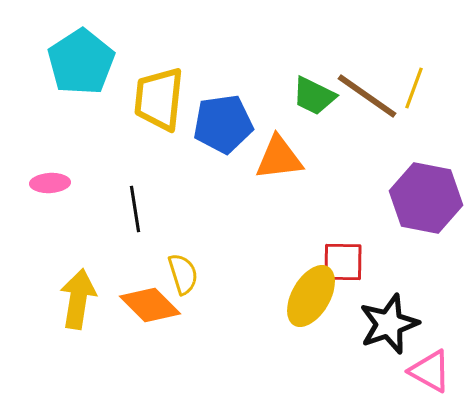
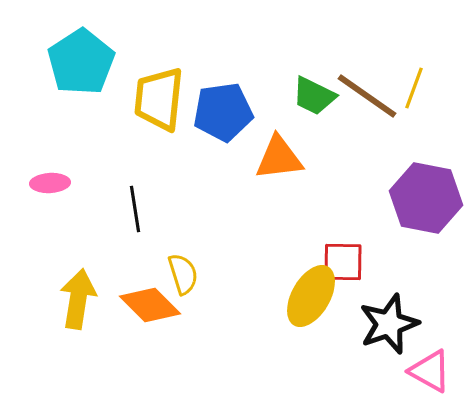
blue pentagon: moved 12 px up
